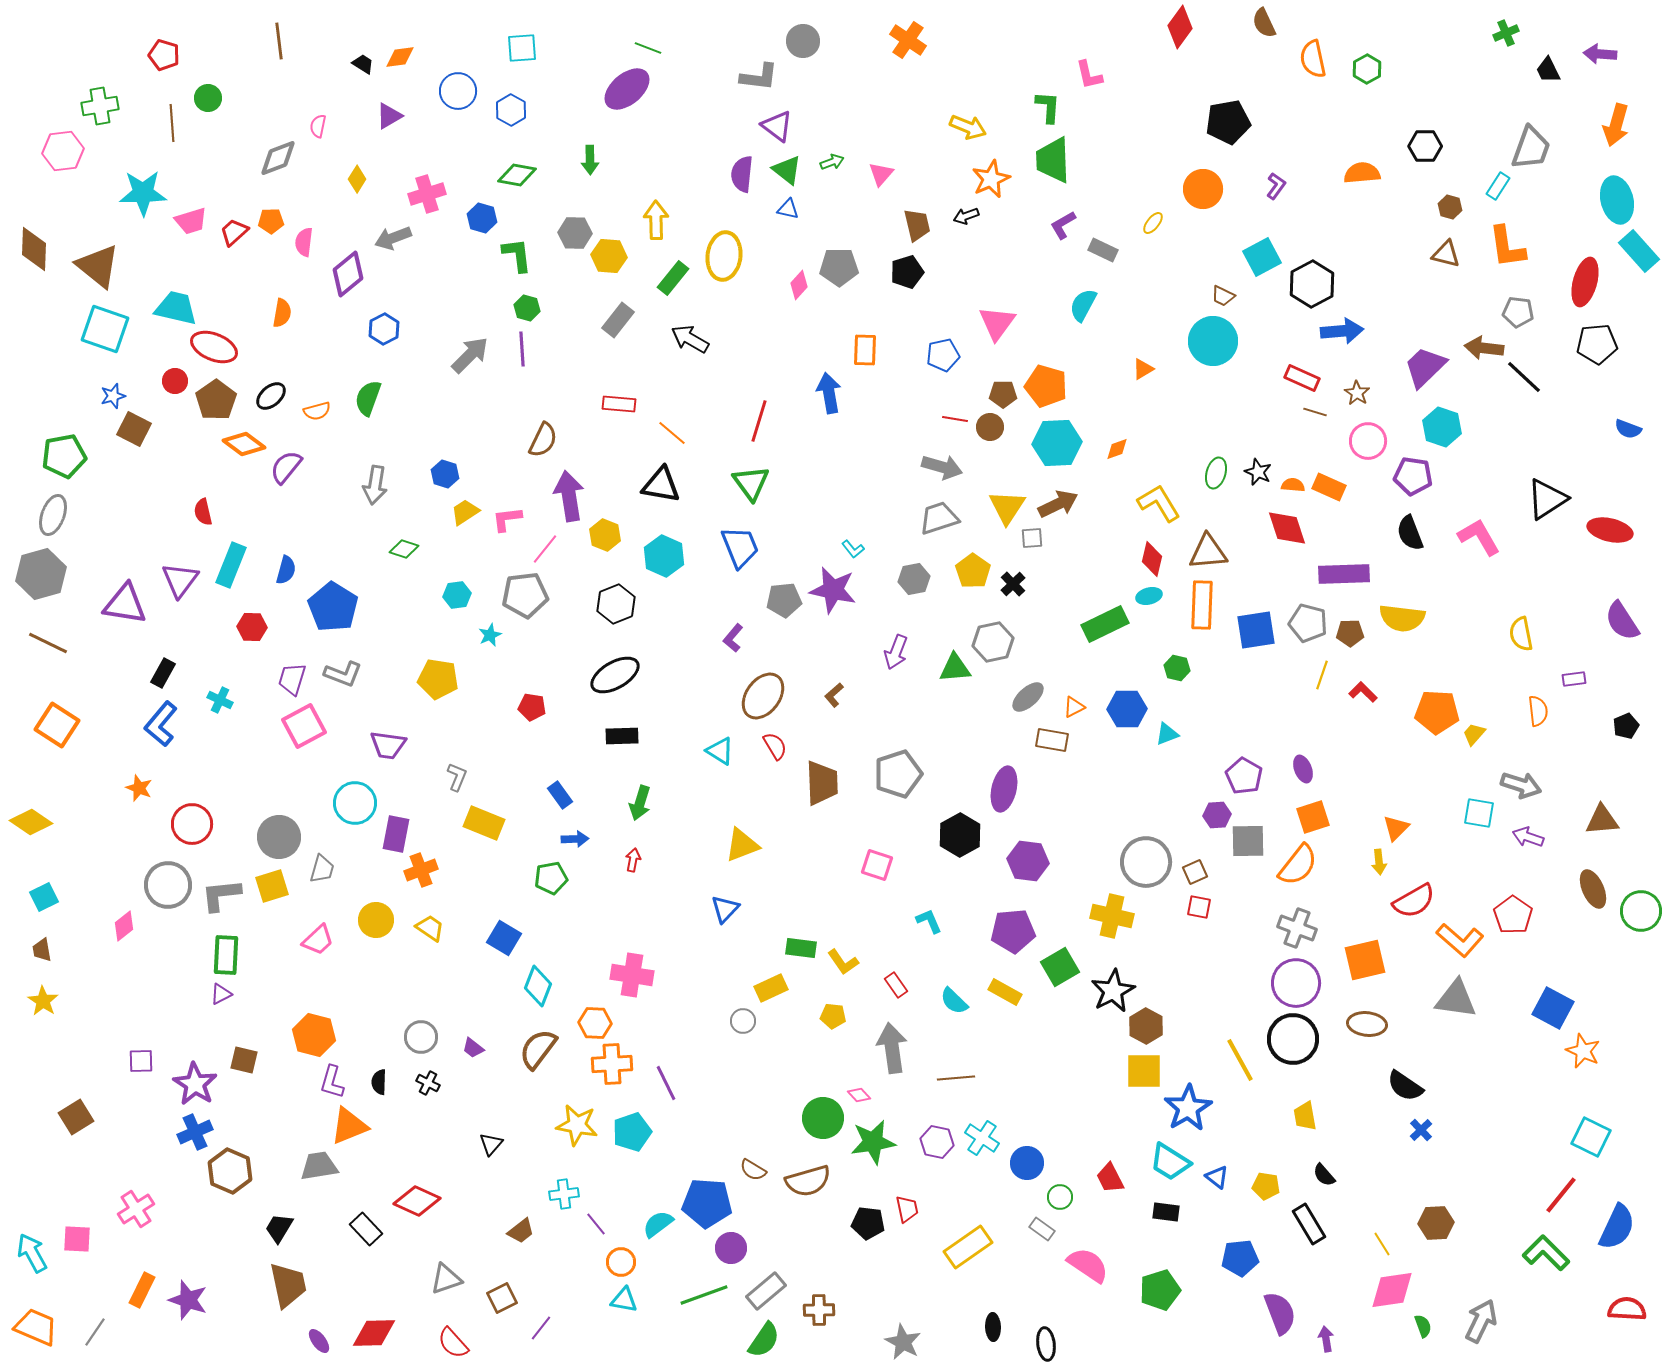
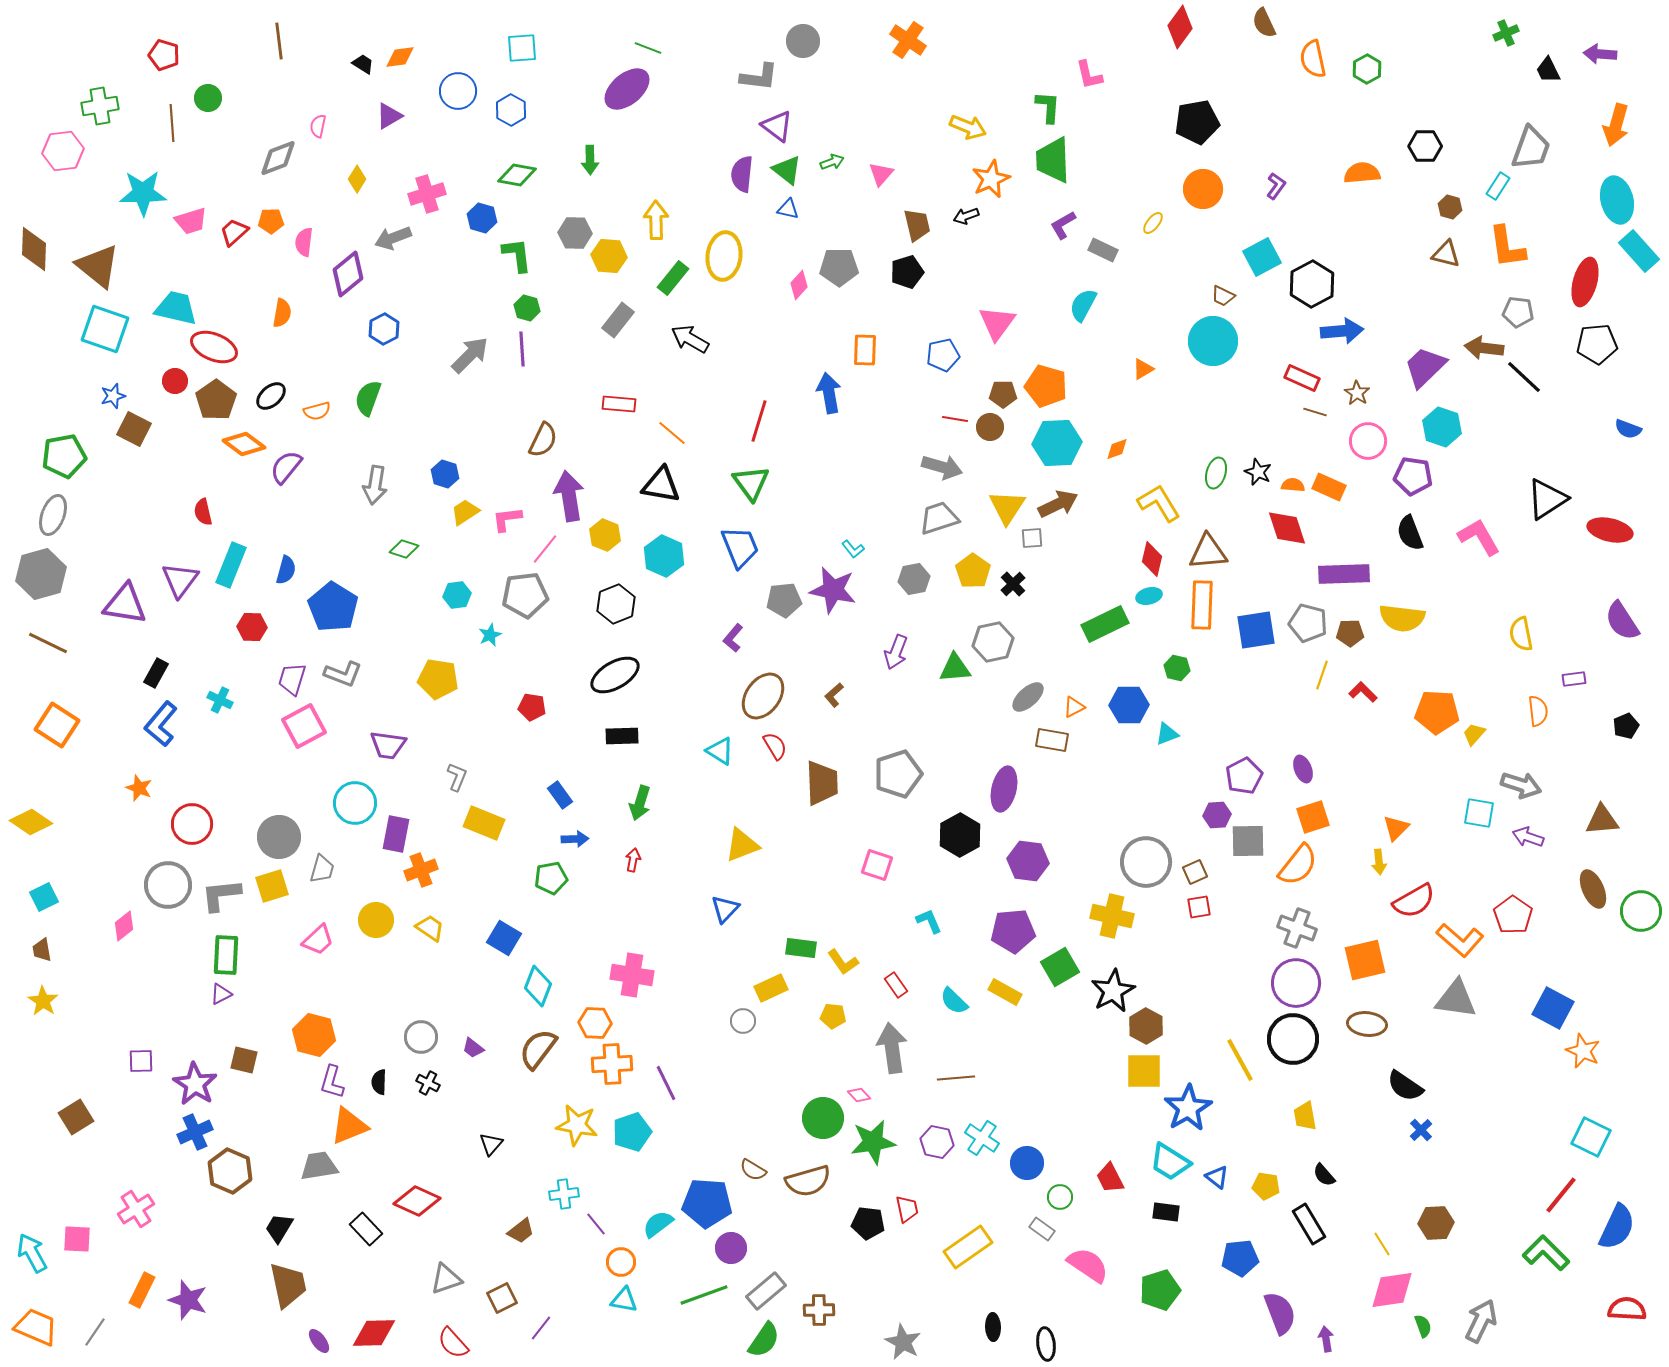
black pentagon at (1228, 122): moved 31 px left
black rectangle at (163, 673): moved 7 px left
blue hexagon at (1127, 709): moved 2 px right, 4 px up
purple pentagon at (1244, 776): rotated 15 degrees clockwise
red square at (1199, 907): rotated 20 degrees counterclockwise
